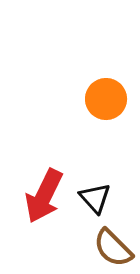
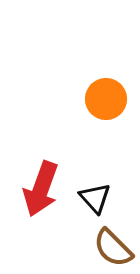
red arrow: moved 3 px left, 7 px up; rotated 6 degrees counterclockwise
